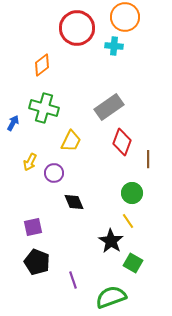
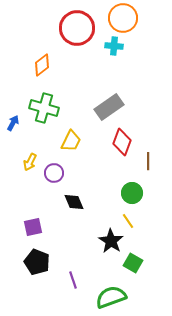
orange circle: moved 2 px left, 1 px down
brown line: moved 2 px down
